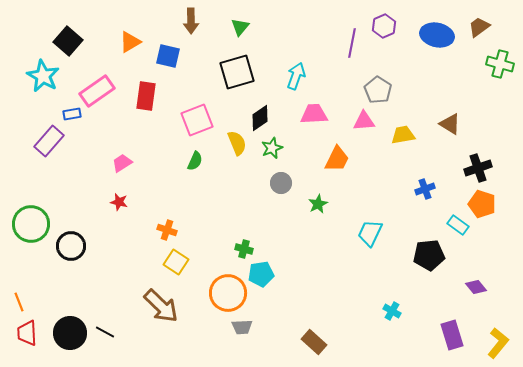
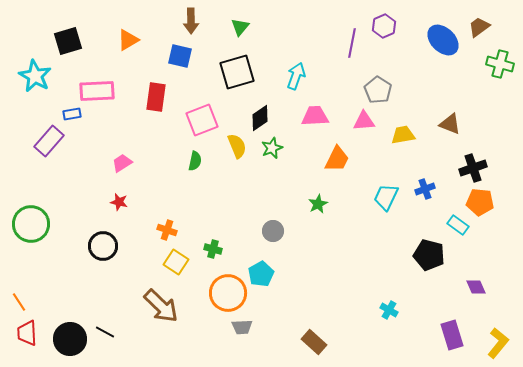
blue ellipse at (437, 35): moved 6 px right, 5 px down; rotated 32 degrees clockwise
black square at (68, 41): rotated 32 degrees clockwise
orange triangle at (130, 42): moved 2 px left, 2 px up
blue square at (168, 56): moved 12 px right
cyan star at (43, 76): moved 8 px left
pink rectangle at (97, 91): rotated 32 degrees clockwise
red rectangle at (146, 96): moved 10 px right, 1 px down
pink trapezoid at (314, 114): moved 1 px right, 2 px down
pink square at (197, 120): moved 5 px right
brown triangle at (450, 124): rotated 10 degrees counterclockwise
yellow semicircle at (237, 143): moved 3 px down
green semicircle at (195, 161): rotated 12 degrees counterclockwise
black cross at (478, 168): moved 5 px left
gray circle at (281, 183): moved 8 px left, 48 px down
orange pentagon at (482, 204): moved 2 px left, 2 px up; rotated 12 degrees counterclockwise
cyan trapezoid at (370, 233): moved 16 px right, 36 px up
black circle at (71, 246): moved 32 px right
green cross at (244, 249): moved 31 px left
black pentagon at (429, 255): rotated 20 degrees clockwise
cyan pentagon at (261, 274): rotated 20 degrees counterclockwise
purple diamond at (476, 287): rotated 15 degrees clockwise
orange line at (19, 302): rotated 12 degrees counterclockwise
cyan cross at (392, 311): moved 3 px left, 1 px up
black circle at (70, 333): moved 6 px down
